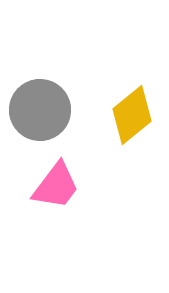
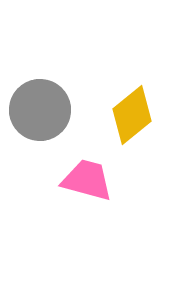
pink trapezoid: moved 31 px right, 6 px up; rotated 112 degrees counterclockwise
